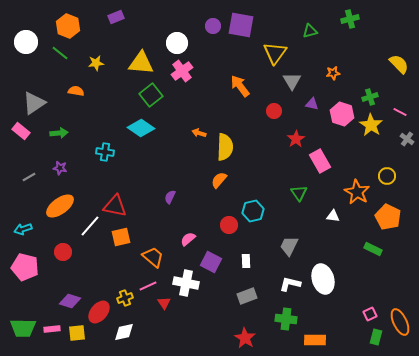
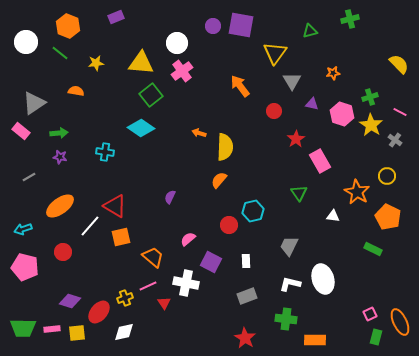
gray cross at (407, 139): moved 12 px left, 1 px down
purple star at (60, 168): moved 11 px up
red triangle at (115, 206): rotated 20 degrees clockwise
